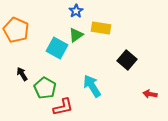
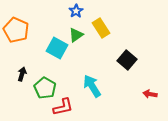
yellow rectangle: rotated 48 degrees clockwise
black arrow: rotated 48 degrees clockwise
